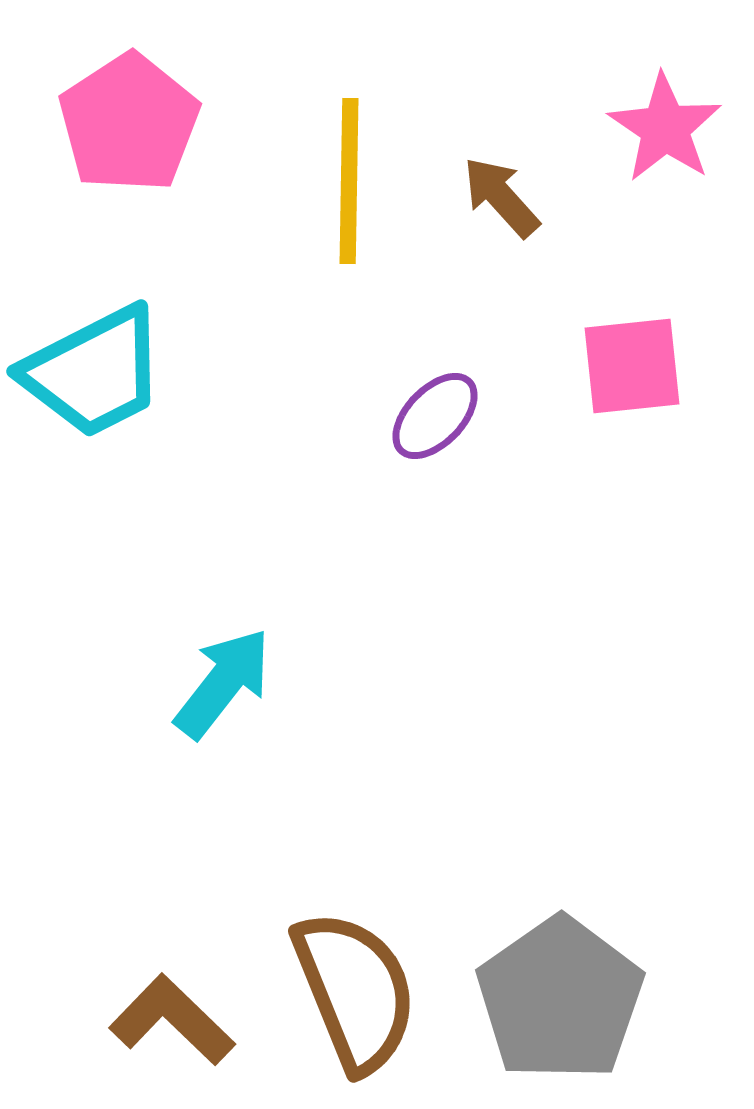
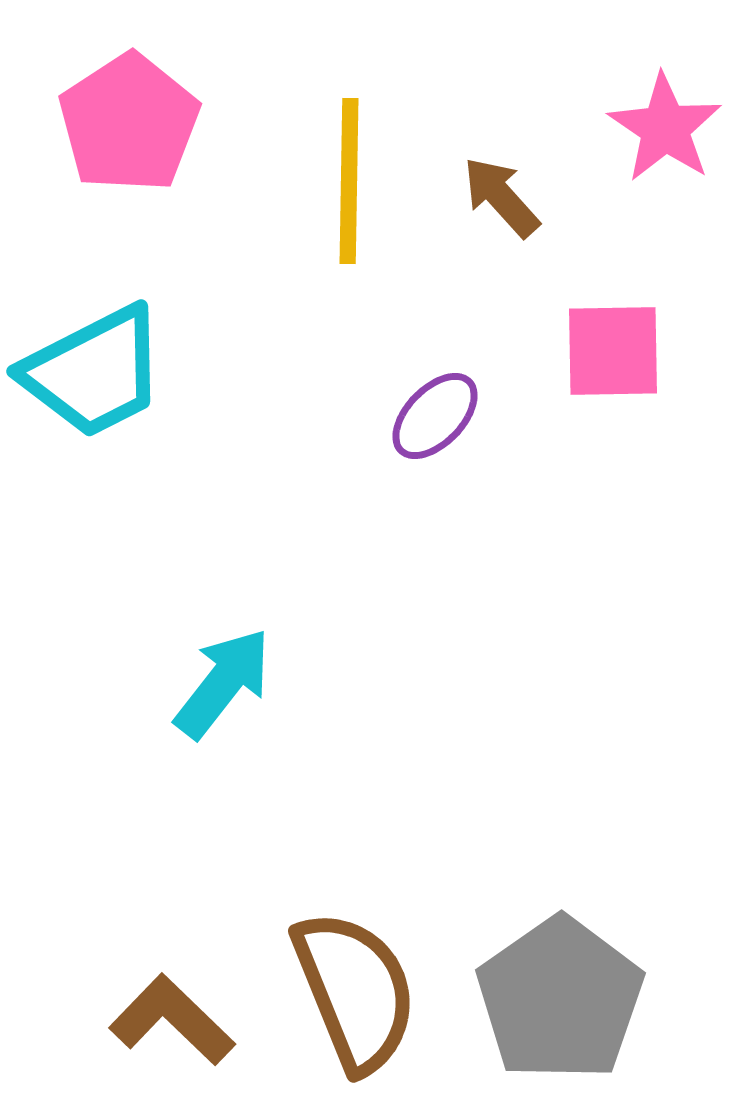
pink square: moved 19 px left, 15 px up; rotated 5 degrees clockwise
